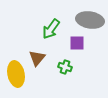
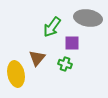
gray ellipse: moved 2 px left, 2 px up
green arrow: moved 1 px right, 2 px up
purple square: moved 5 px left
green cross: moved 3 px up
